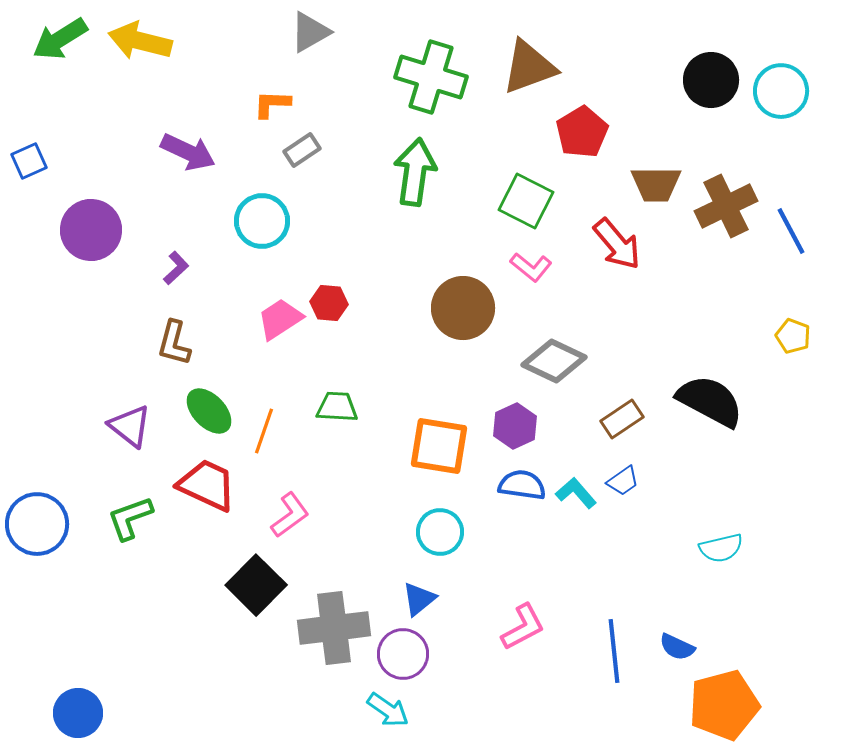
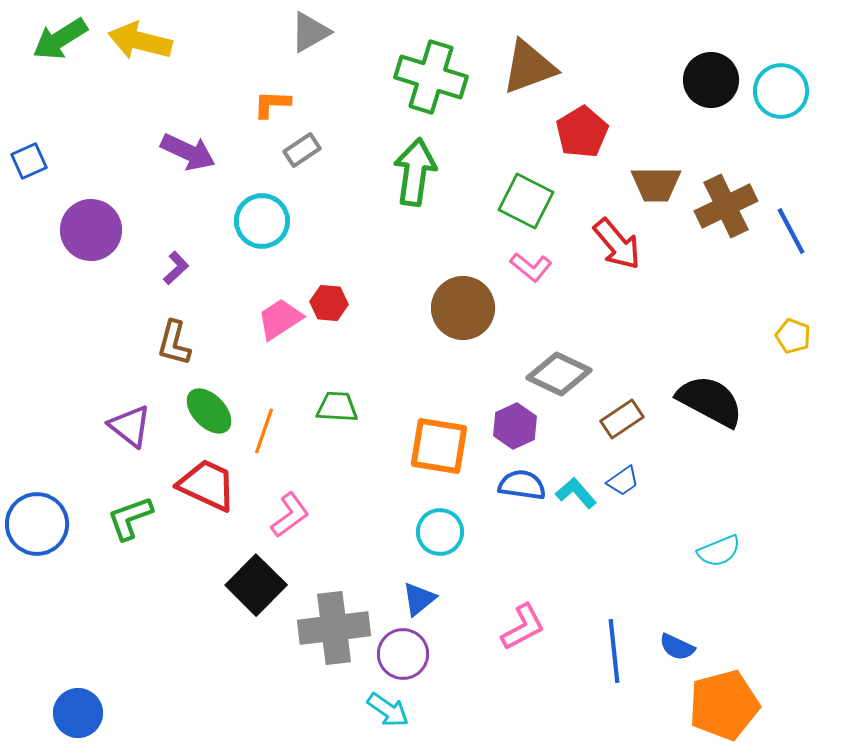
gray diamond at (554, 361): moved 5 px right, 13 px down
cyan semicircle at (721, 548): moved 2 px left, 3 px down; rotated 9 degrees counterclockwise
